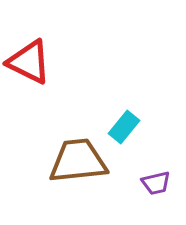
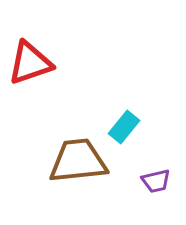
red triangle: moved 1 px right, 1 px down; rotated 45 degrees counterclockwise
purple trapezoid: moved 2 px up
